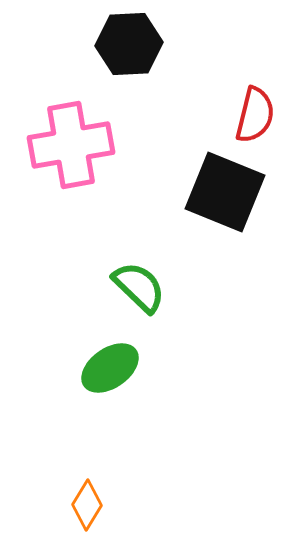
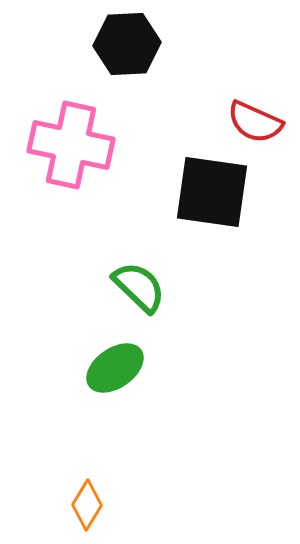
black hexagon: moved 2 px left
red semicircle: moved 7 px down; rotated 100 degrees clockwise
pink cross: rotated 22 degrees clockwise
black square: moved 13 px left; rotated 14 degrees counterclockwise
green ellipse: moved 5 px right
